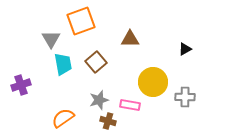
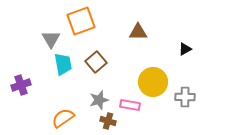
brown triangle: moved 8 px right, 7 px up
